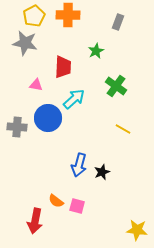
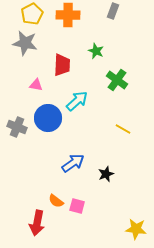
yellow pentagon: moved 2 px left, 2 px up
gray rectangle: moved 5 px left, 11 px up
green star: rotated 21 degrees counterclockwise
red trapezoid: moved 1 px left, 2 px up
green cross: moved 1 px right, 6 px up
cyan arrow: moved 3 px right, 2 px down
gray cross: rotated 18 degrees clockwise
blue arrow: moved 6 px left, 2 px up; rotated 140 degrees counterclockwise
black star: moved 4 px right, 2 px down
red arrow: moved 2 px right, 2 px down
yellow star: moved 1 px left, 1 px up
